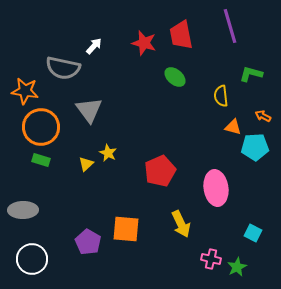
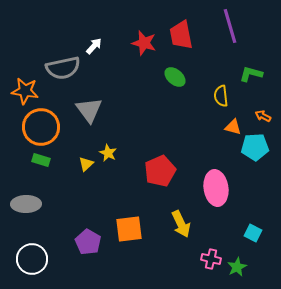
gray semicircle: rotated 24 degrees counterclockwise
gray ellipse: moved 3 px right, 6 px up
orange square: moved 3 px right; rotated 12 degrees counterclockwise
